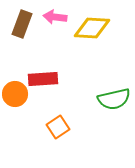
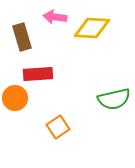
brown rectangle: moved 13 px down; rotated 36 degrees counterclockwise
red rectangle: moved 5 px left, 5 px up
orange circle: moved 4 px down
